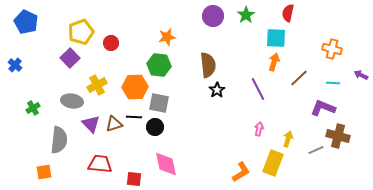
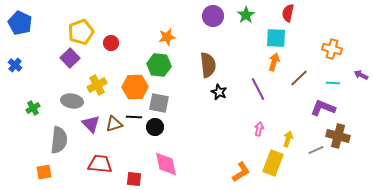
blue pentagon: moved 6 px left, 1 px down
black star: moved 2 px right, 2 px down; rotated 14 degrees counterclockwise
